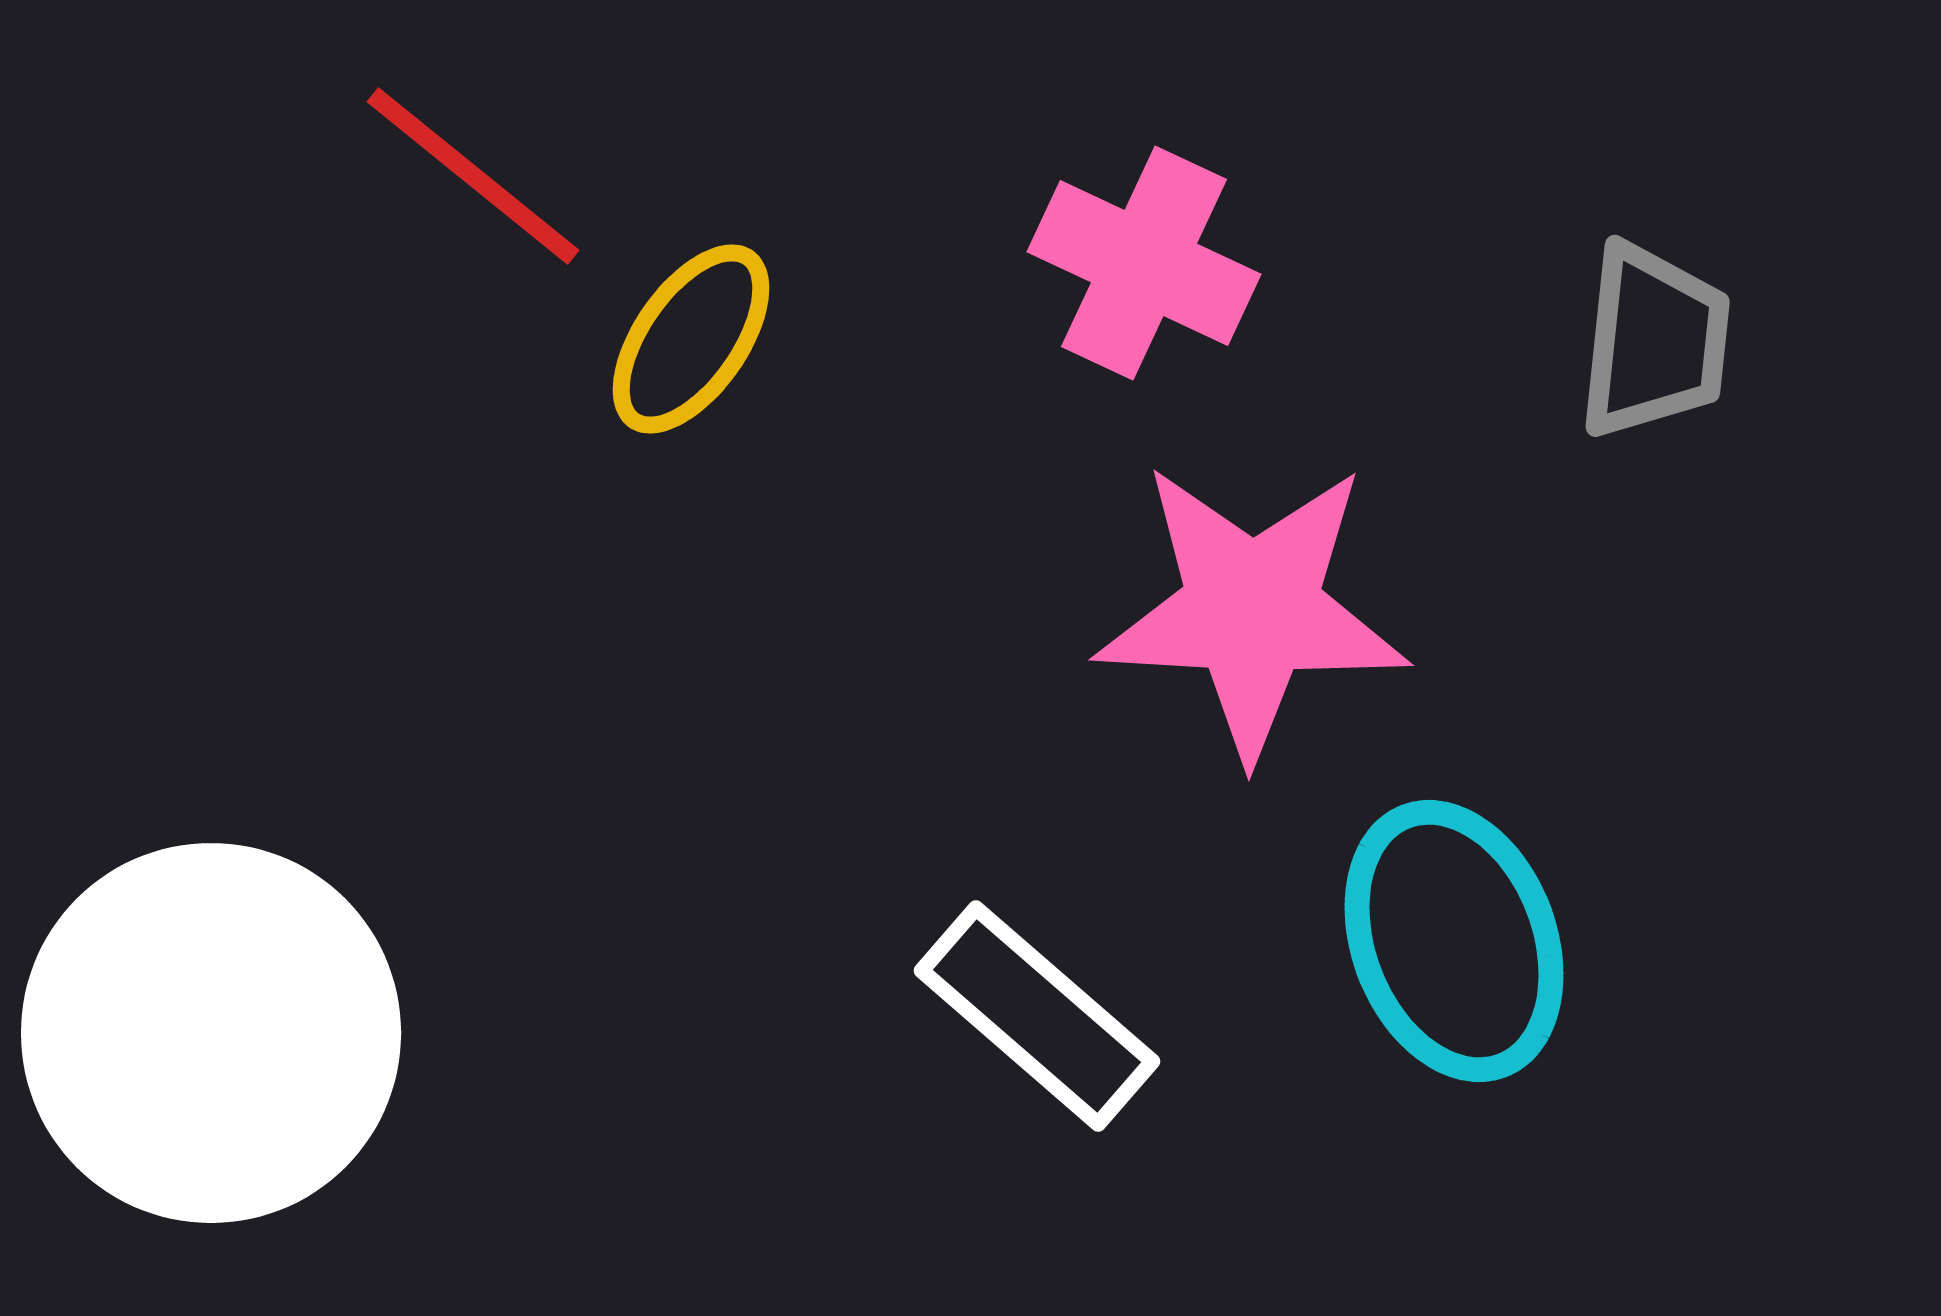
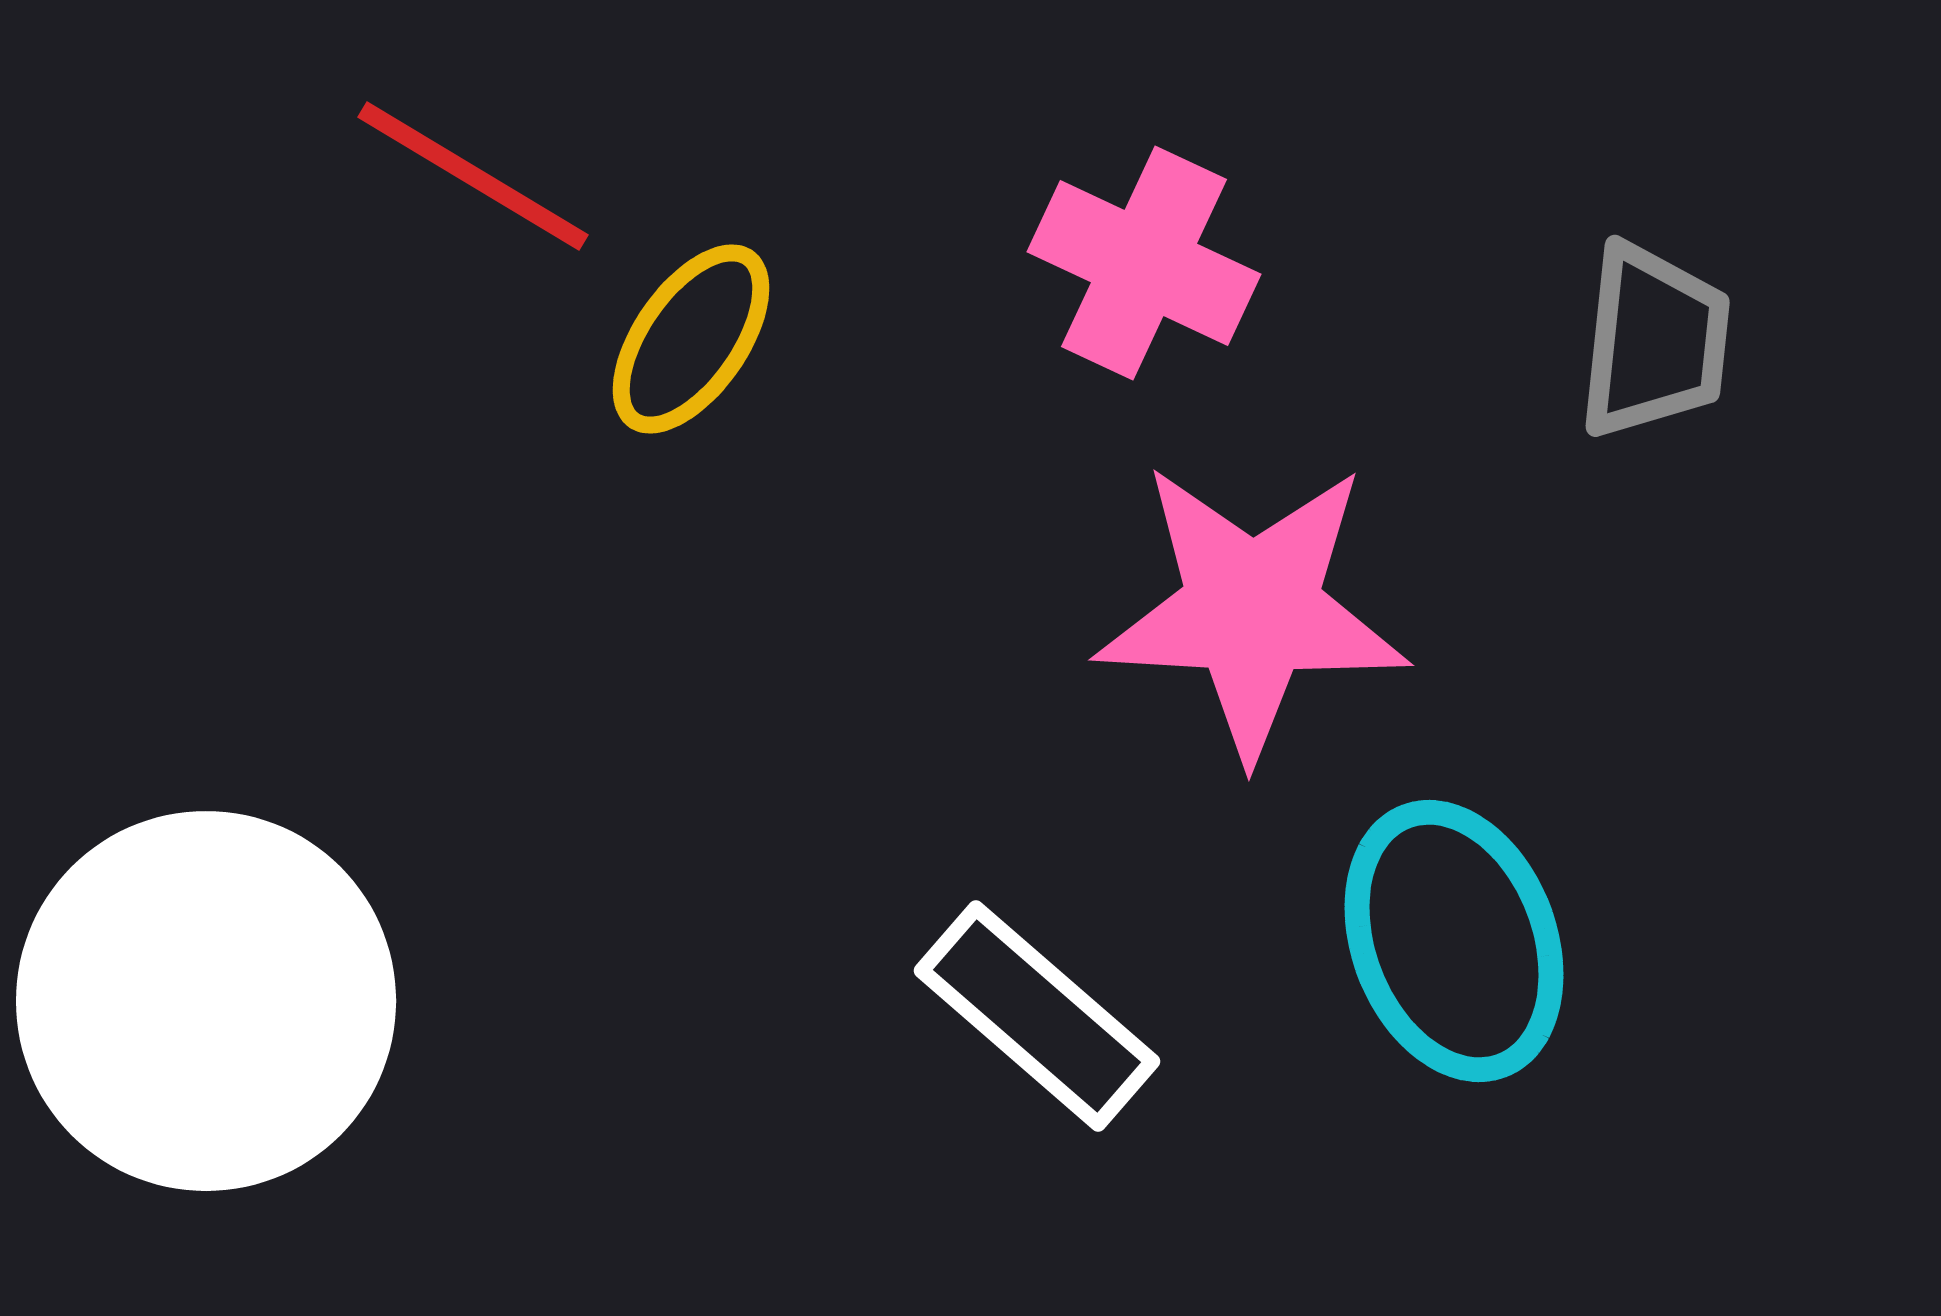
red line: rotated 8 degrees counterclockwise
white circle: moved 5 px left, 32 px up
